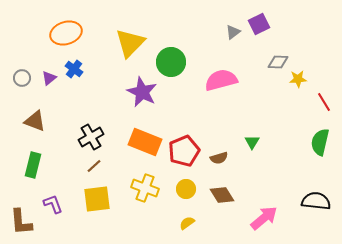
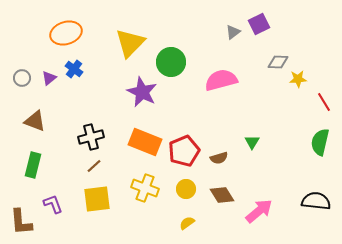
black cross: rotated 15 degrees clockwise
pink arrow: moved 5 px left, 7 px up
